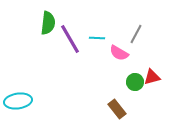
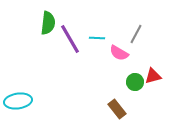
red triangle: moved 1 px right, 1 px up
